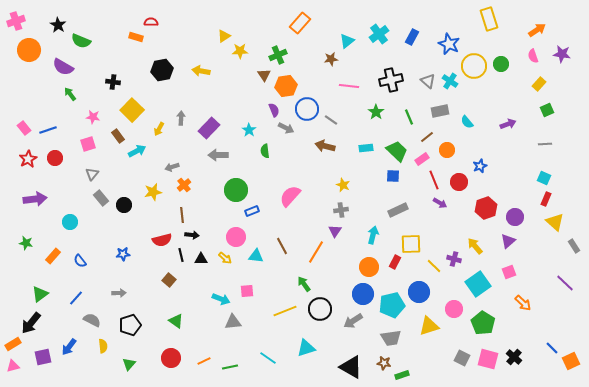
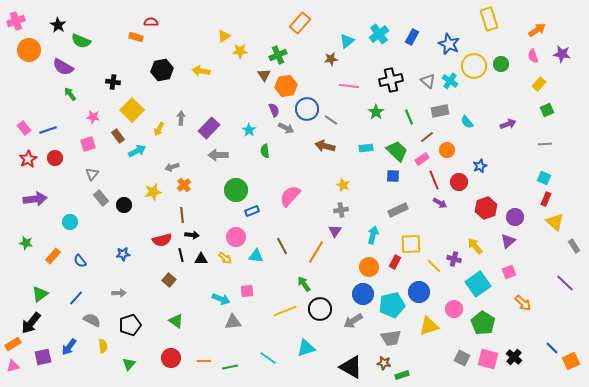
orange line at (204, 361): rotated 24 degrees clockwise
